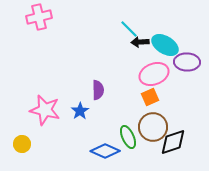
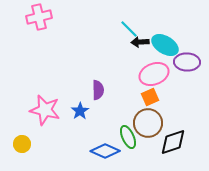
brown circle: moved 5 px left, 4 px up
